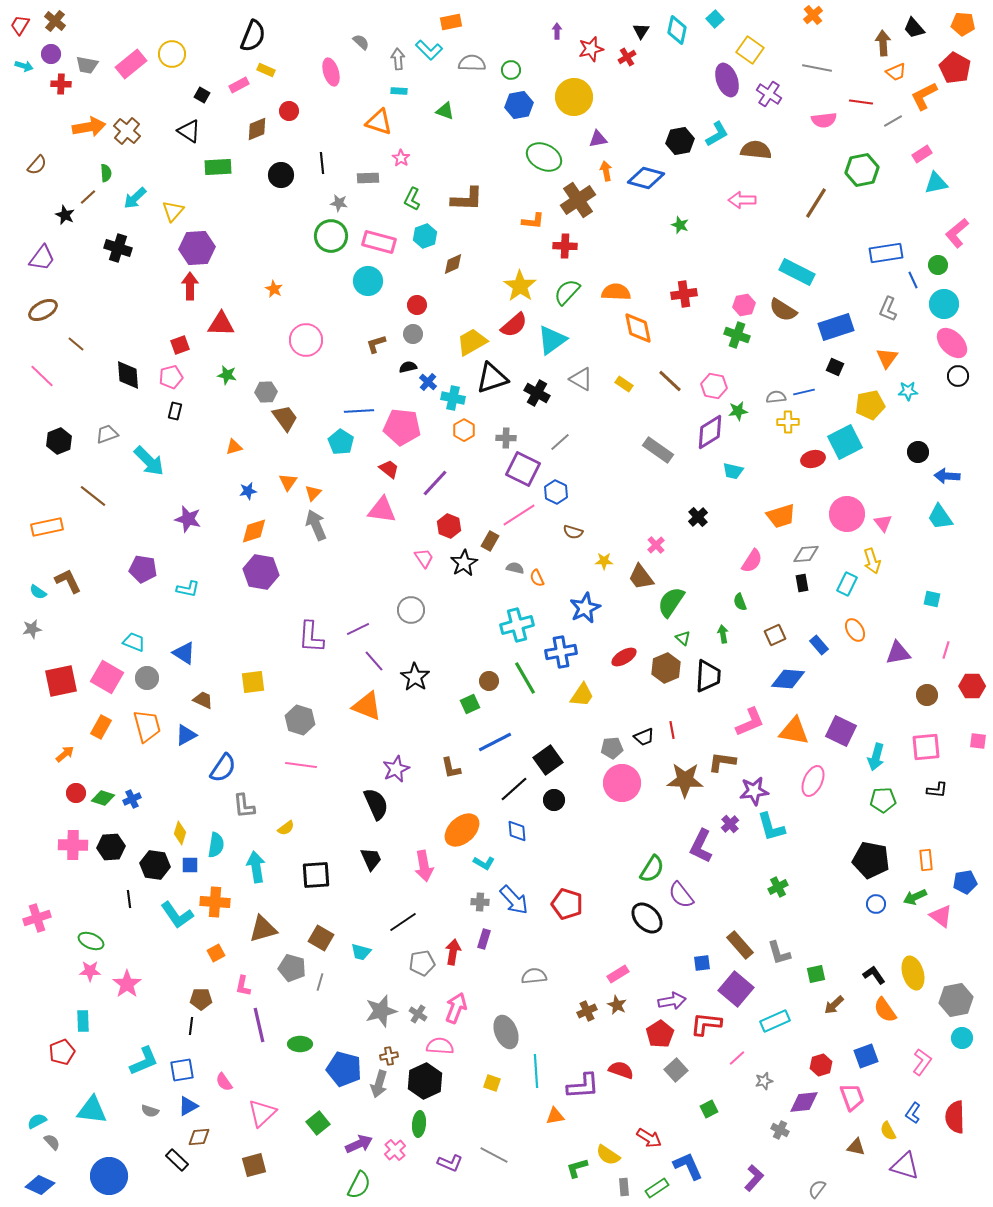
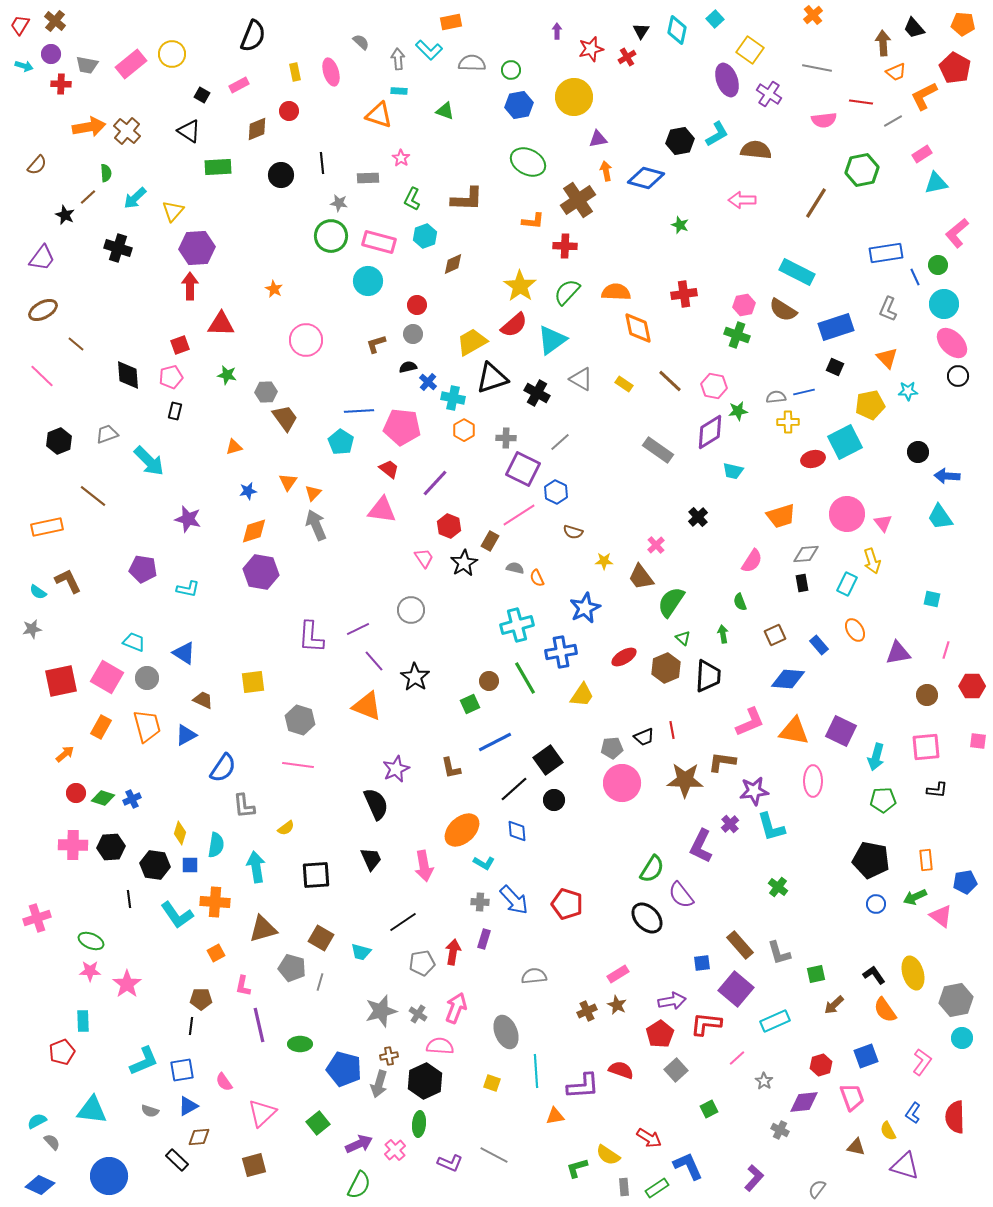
yellow rectangle at (266, 70): moved 29 px right, 2 px down; rotated 54 degrees clockwise
orange triangle at (379, 122): moved 7 px up
green ellipse at (544, 157): moved 16 px left, 5 px down
blue line at (913, 280): moved 2 px right, 3 px up
orange triangle at (887, 358): rotated 20 degrees counterclockwise
pink line at (301, 765): moved 3 px left
pink ellipse at (813, 781): rotated 24 degrees counterclockwise
green cross at (778, 887): rotated 24 degrees counterclockwise
gray star at (764, 1081): rotated 24 degrees counterclockwise
